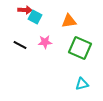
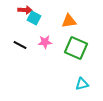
cyan square: moved 1 px left, 1 px down
green square: moved 4 px left
